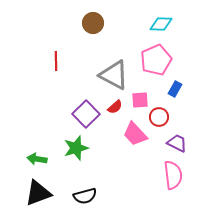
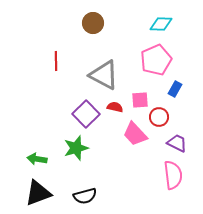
gray triangle: moved 10 px left
red semicircle: rotated 126 degrees counterclockwise
